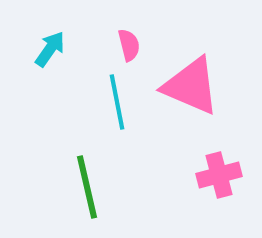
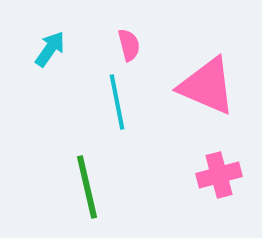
pink triangle: moved 16 px right
